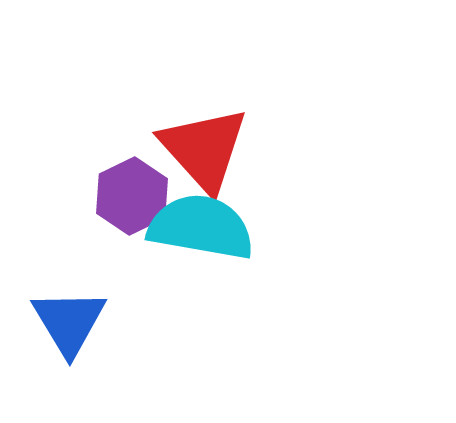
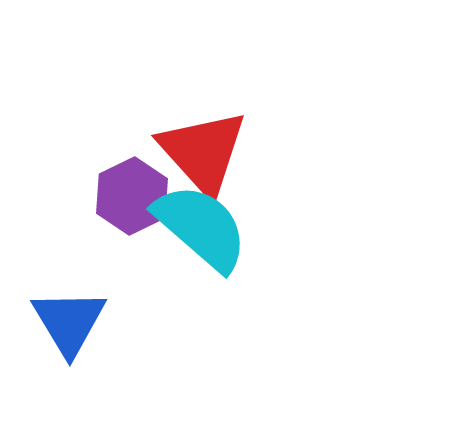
red triangle: moved 1 px left, 3 px down
cyan semicircle: rotated 31 degrees clockwise
